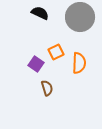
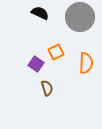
orange semicircle: moved 7 px right
